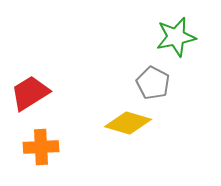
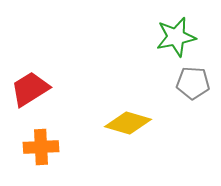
gray pentagon: moved 40 px right; rotated 24 degrees counterclockwise
red trapezoid: moved 4 px up
